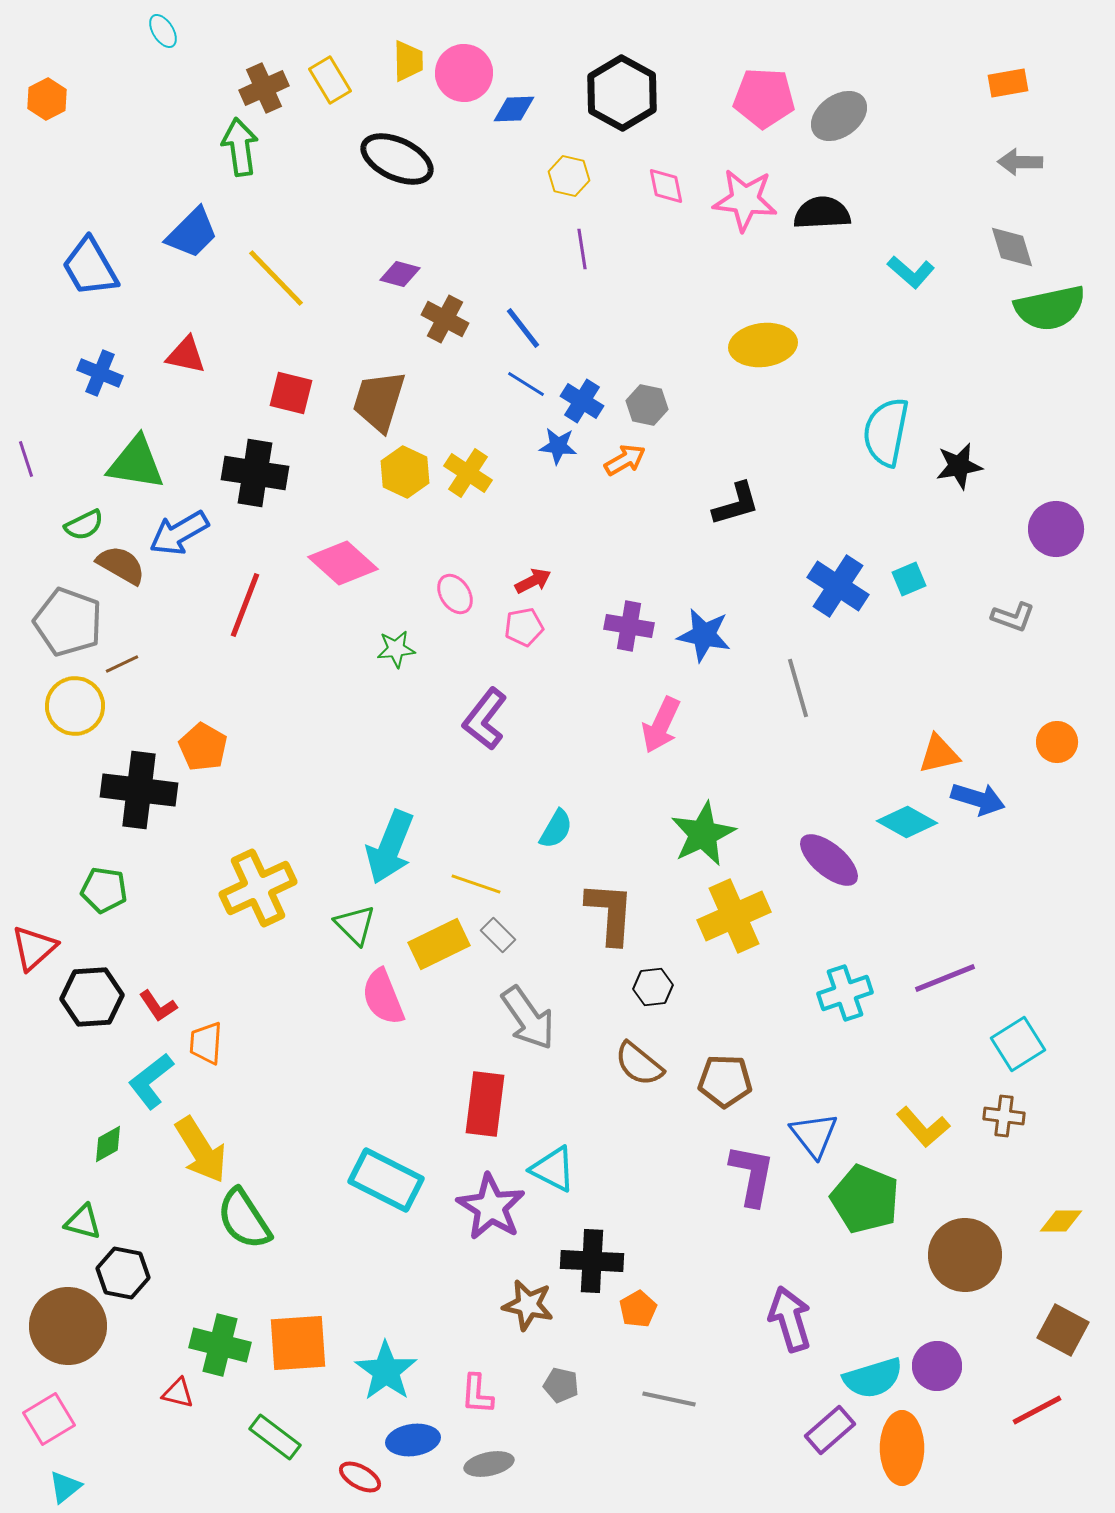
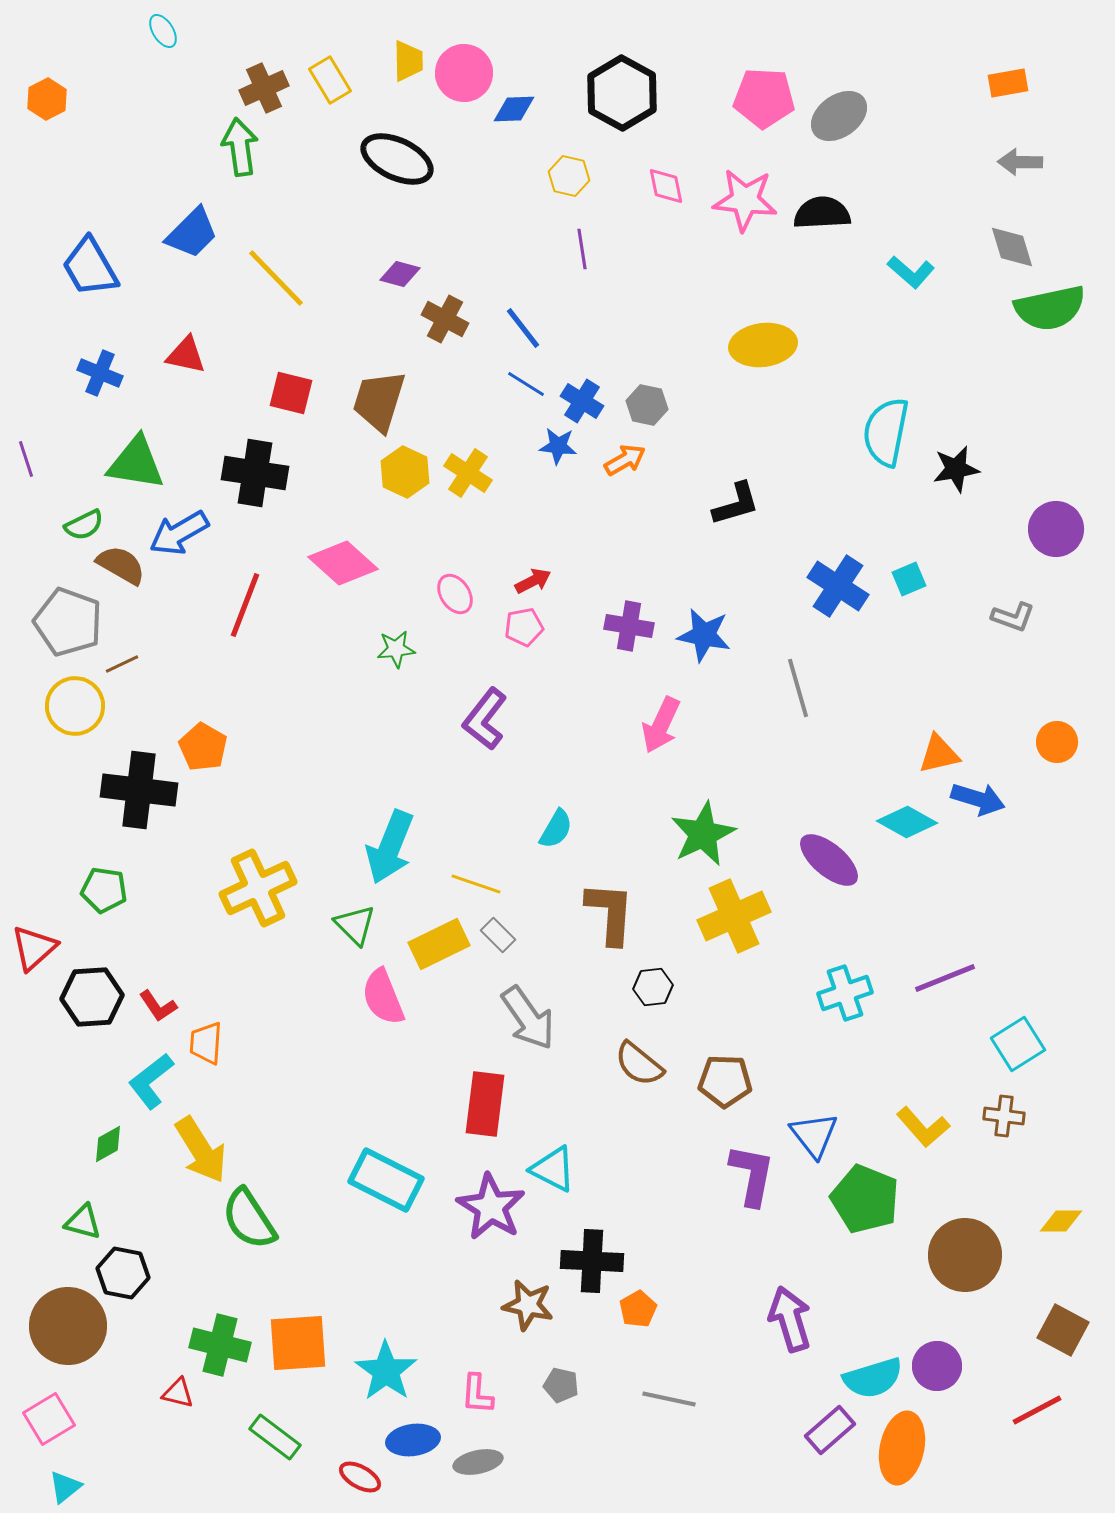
black star at (959, 466): moved 3 px left, 3 px down
green semicircle at (244, 1219): moved 5 px right
orange ellipse at (902, 1448): rotated 12 degrees clockwise
gray ellipse at (489, 1464): moved 11 px left, 2 px up
